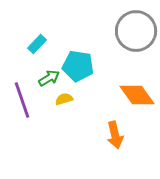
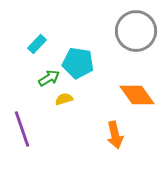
cyan pentagon: moved 3 px up
purple line: moved 29 px down
